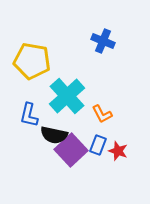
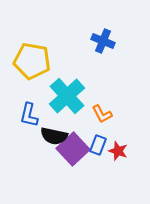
black semicircle: moved 1 px down
purple square: moved 2 px right, 1 px up
